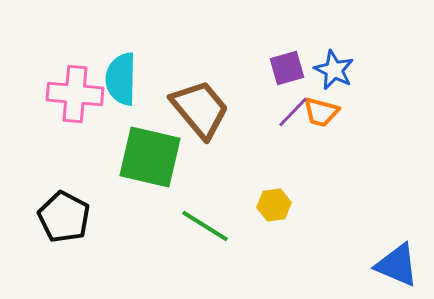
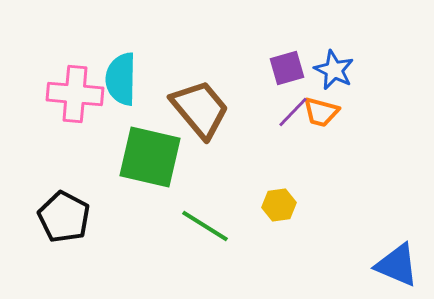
yellow hexagon: moved 5 px right
